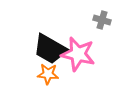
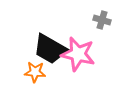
orange star: moved 13 px left, 2 px up
